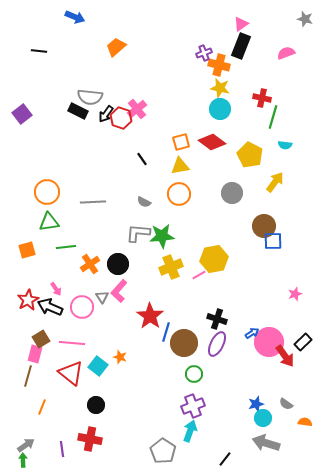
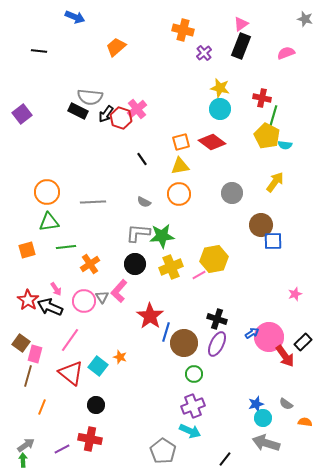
purple cross at (204, 53): rotated 21 degrees counterclockwise
orange cross at (219, 65): moved 36 px left, 35 px up
yellow pentagon at (250, 155): moved 17 px right, 19 px up
brown circle at (264, 226): moved 3 px left, 1 px up
black circle at (118, 264): moved 17 px right
red star at (28, 300): rotated 10 degrees counterclockwise
pink circle at (82, 307): moved 2 px right, 6 px up
brown square at (41, 339): moved 20 px left, 4 px down; rotated 24 degrees counterclockwise
pink circle at (269, 342): moved 5 px up
pink line at (72, 343): moved 2 px left, 3 px up; rotated 60 degrees counterclockwise
cyan arrow at (190, 431): rotated 95 degrees clockwise
purple line at (62, 449): rotated 70 degrees clockwise
